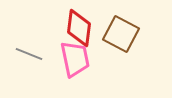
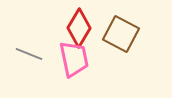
red diamond: rotated 24 degrees clockwise
pink trapezoid: moved 1 px left
